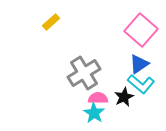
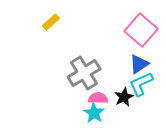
cyan L-shape: rotated 116 degrees clockwise
